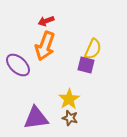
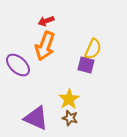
purple triangle: rotated 32 degrees clockwise
